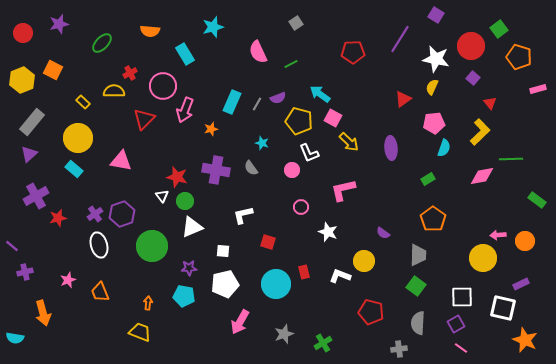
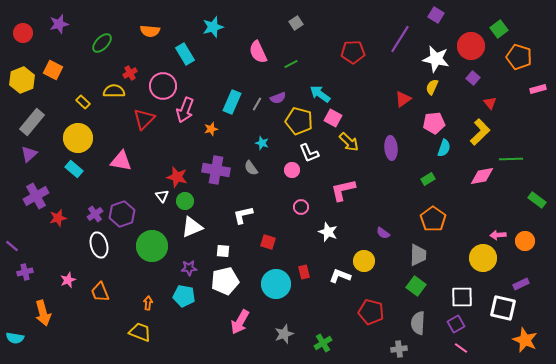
white pentagon at (225, 284): moved 3 px up
